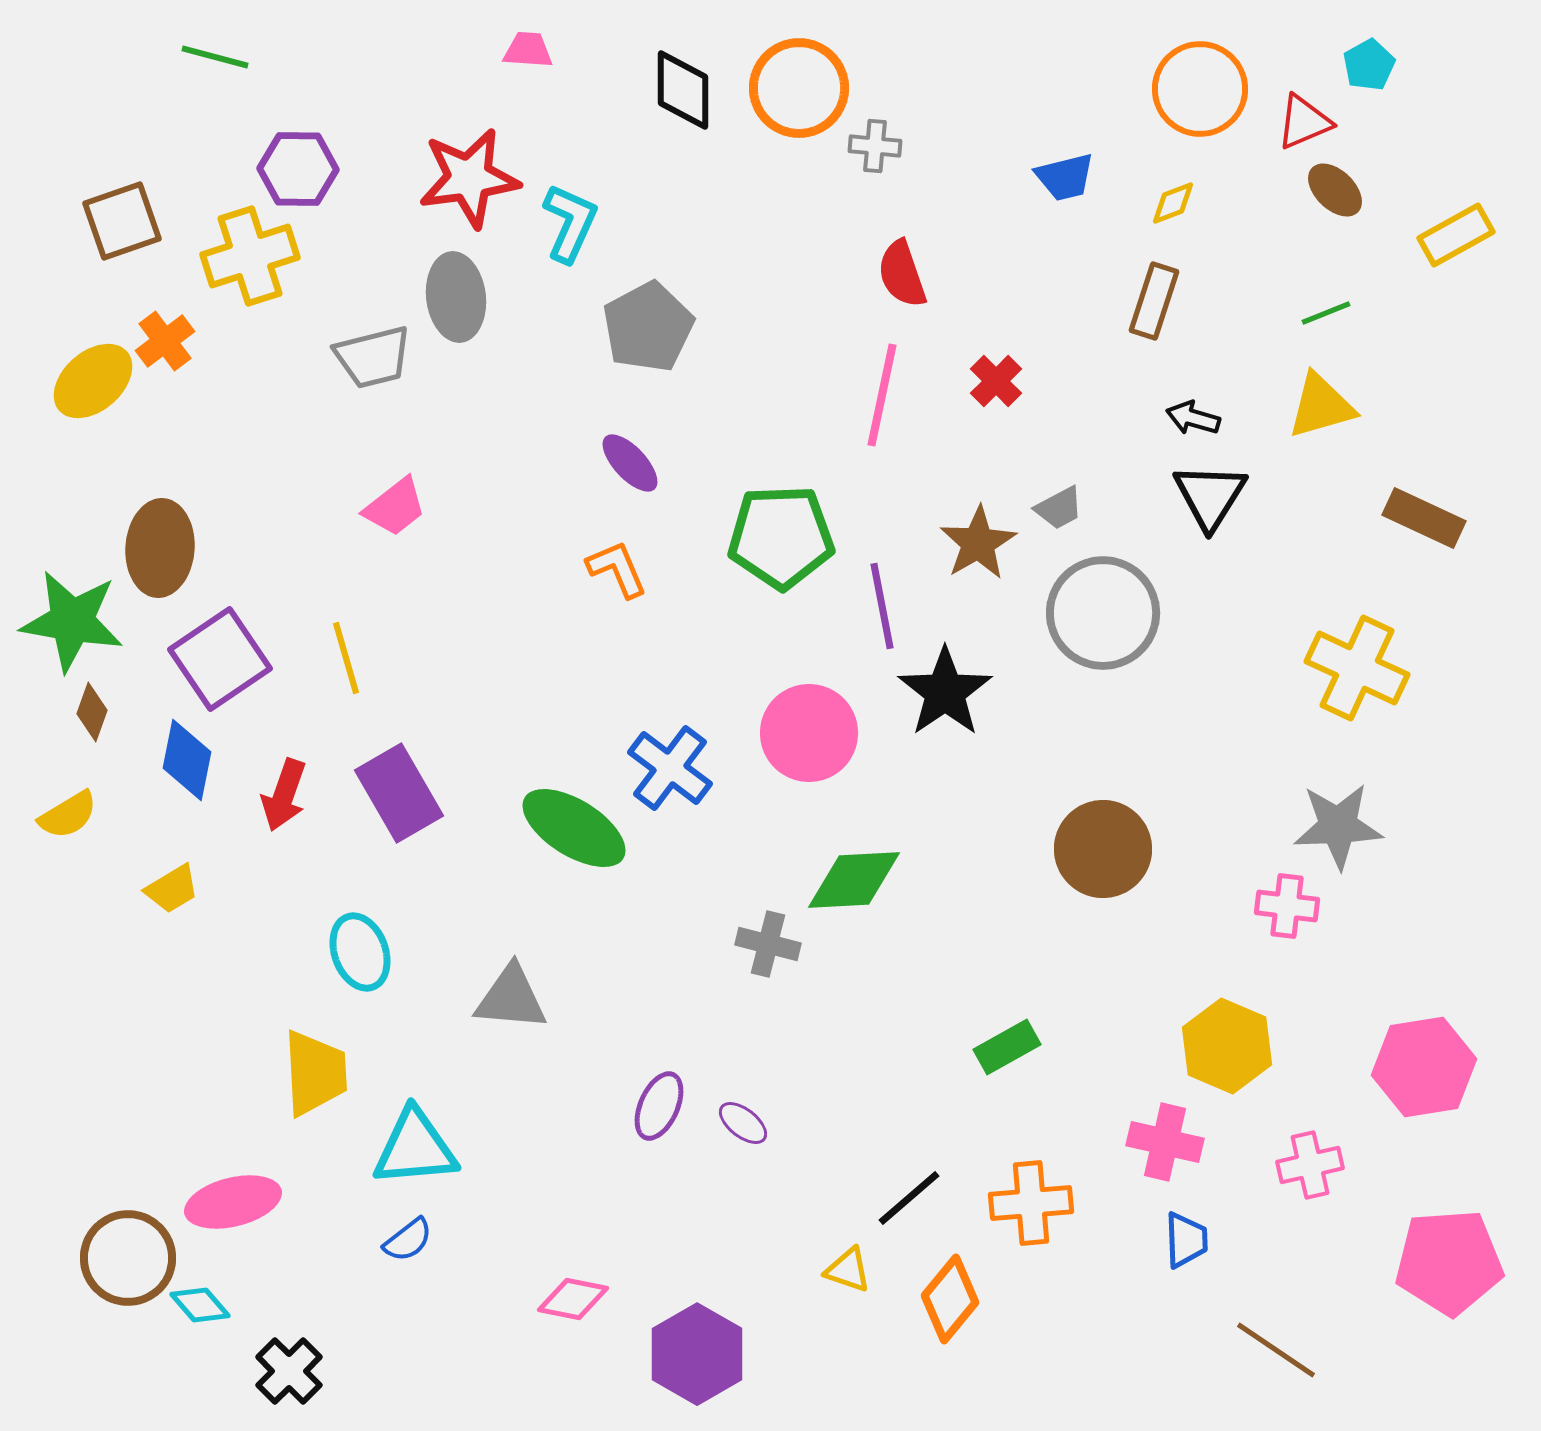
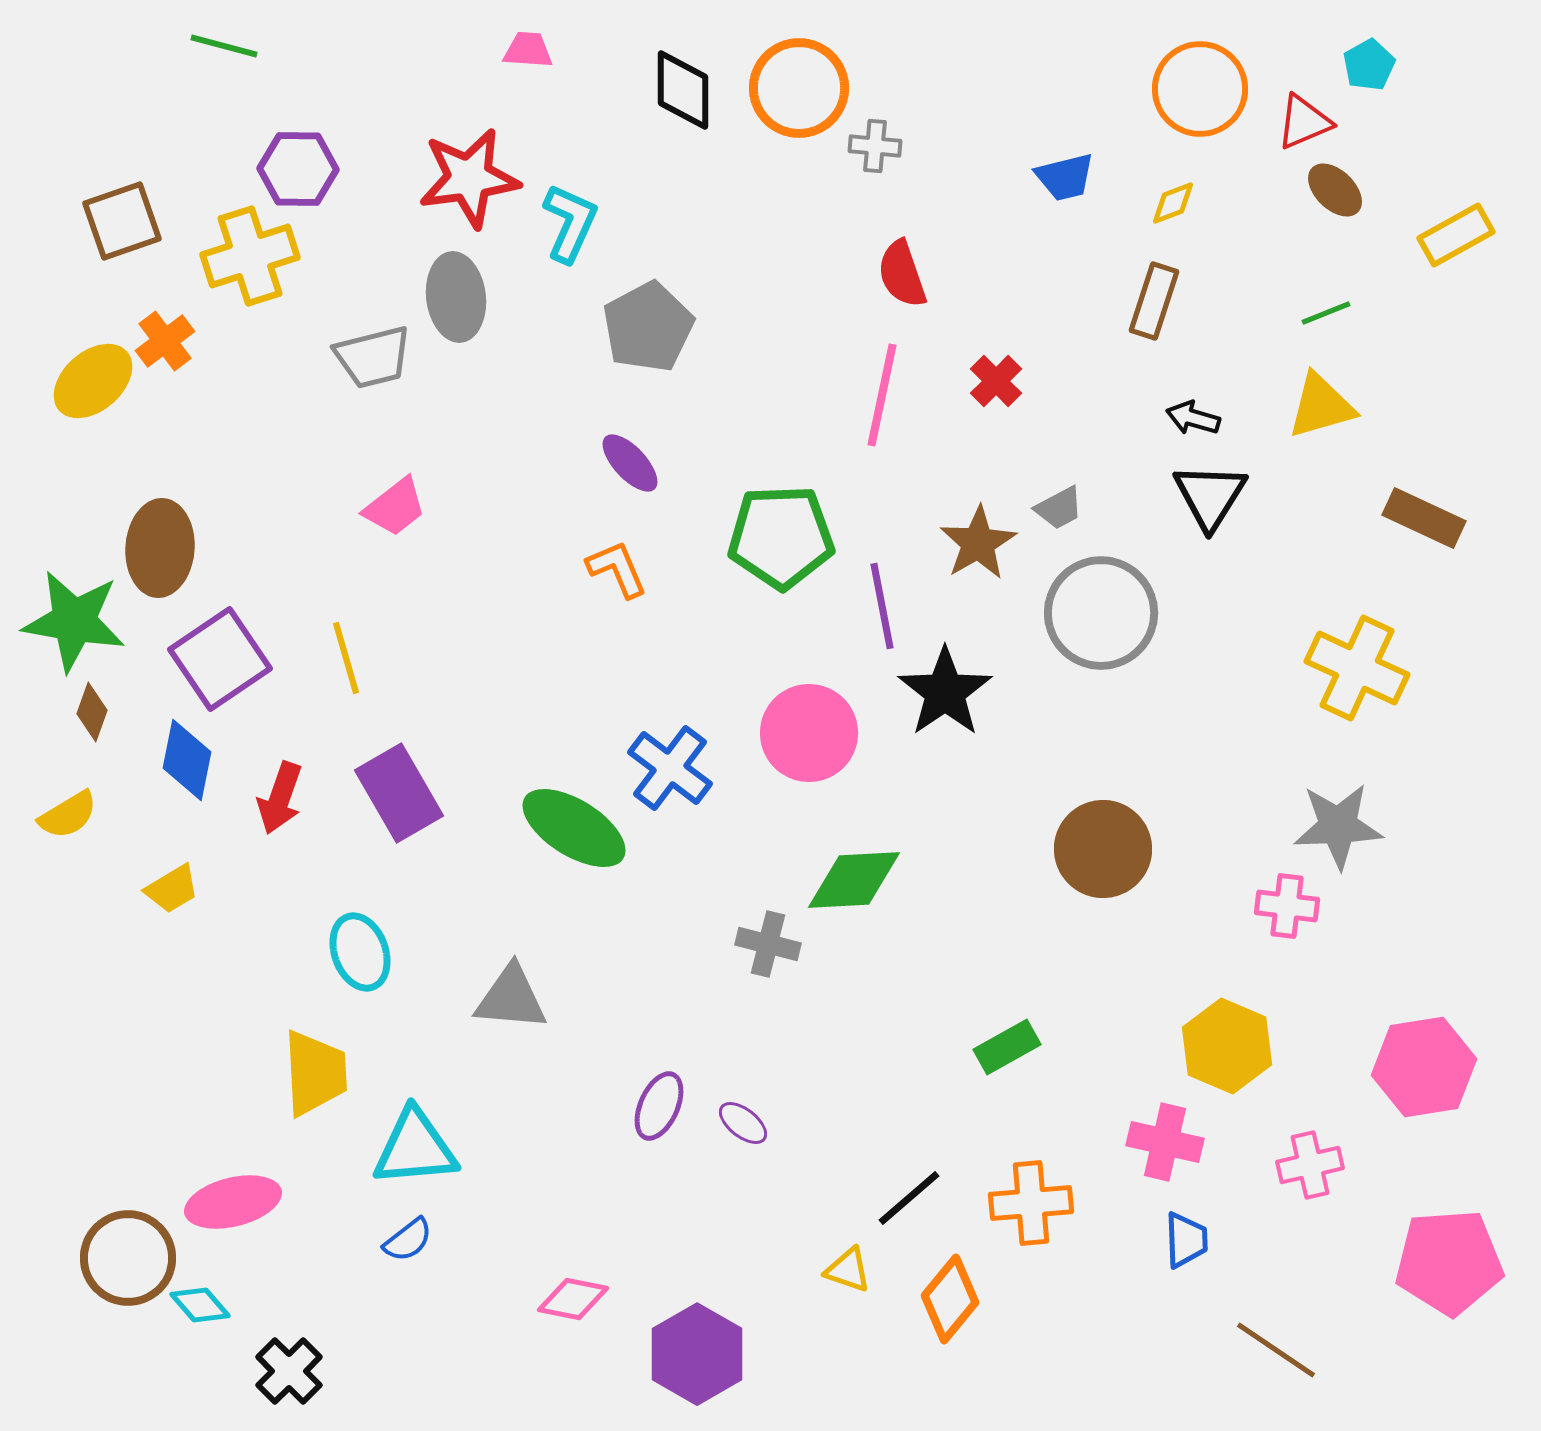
green line at (215, 57): moved 9 px right, 11 px up
gray circle at (1103, 613): moved 2 px left
green star at (72, 621): moved 2 px right
red arrow at (284, 795): moved 4 px left, 3 px down
